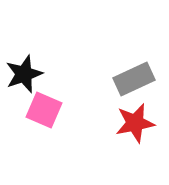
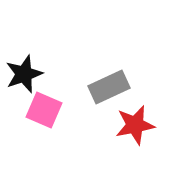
gray rectangle: moved 25 px left, 8 px down
red star: moved 2 px down
